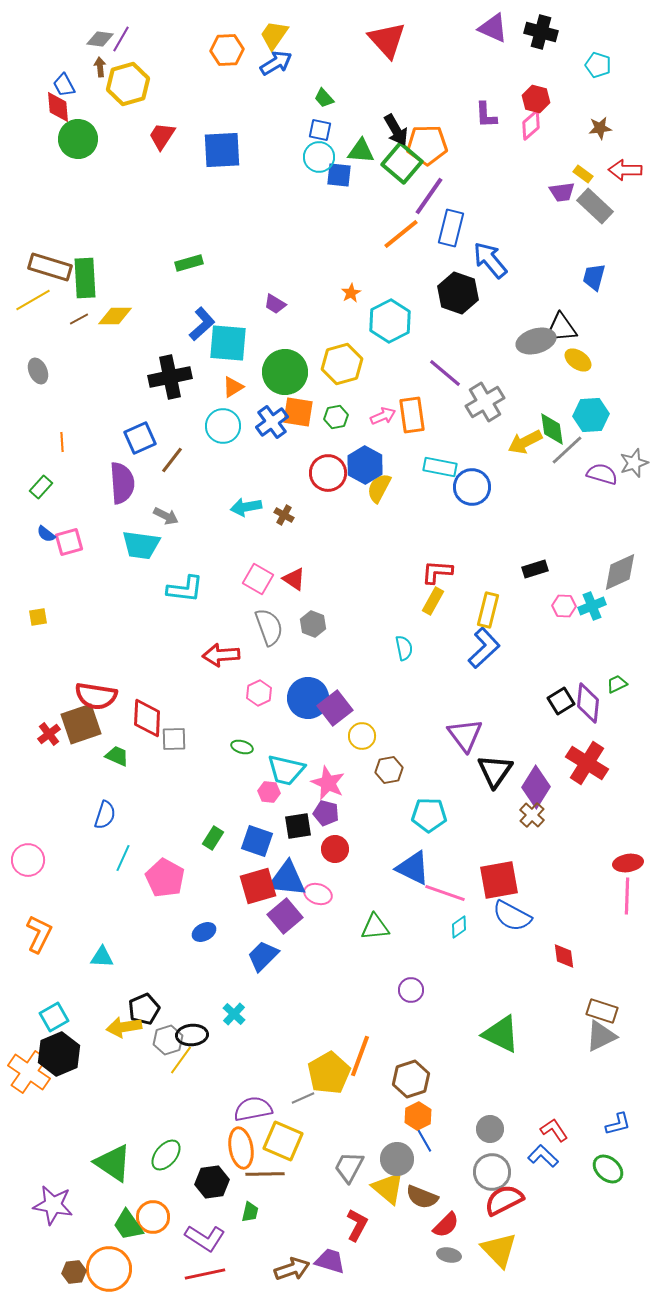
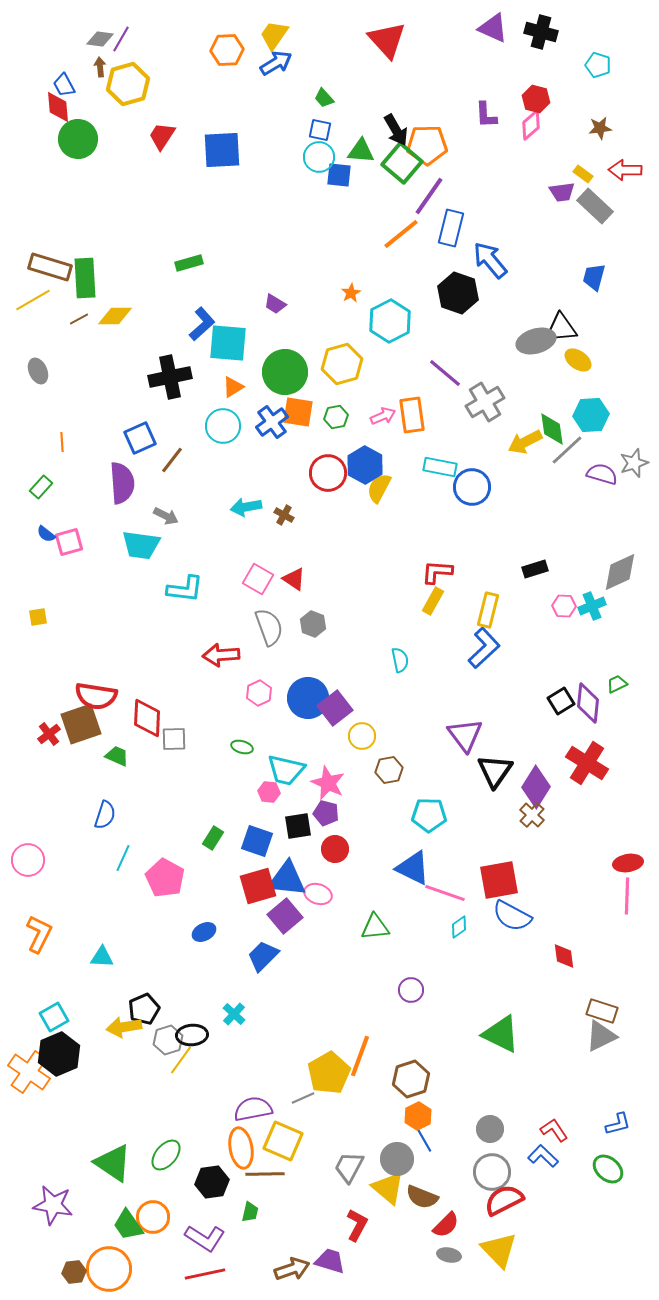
cyan semicircle at (404, 648): moved 4 px left, 12 px down
